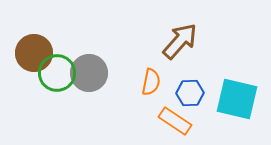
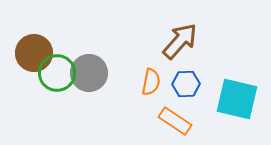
blue hexagon: moved 4 px left, 9 px up
